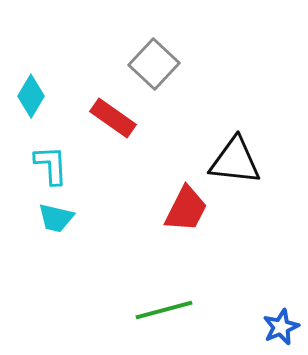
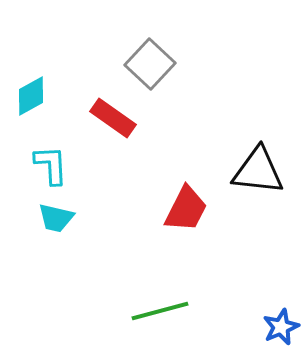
gray square: moved 4 px left
cyan diamond: rotated 30 degrees clockwise
black triangle: moved 23 px right, 10 px down
green line: moved 4 px left, 1 px down
